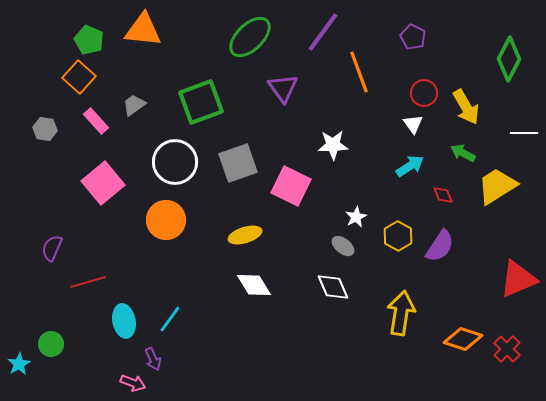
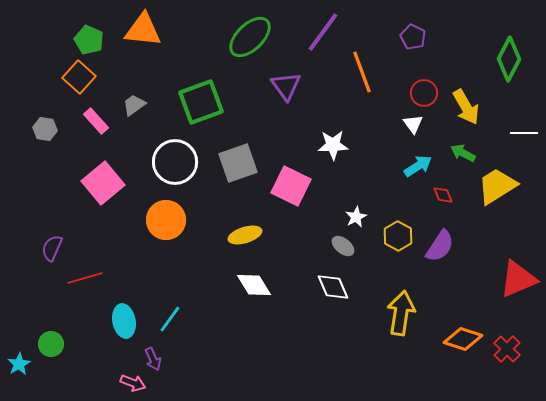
orange line at (359, 72): moved 3 px right
purple triangle at (283, 88): moved 3 px right, 2 px up
cyan arrow at (410, 166): moved 8 px right
red line at (88, 282): moved 3 px left, 4 px up
